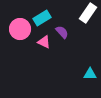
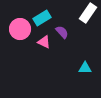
cyan triangle: moved 5 px left, 6 px up
